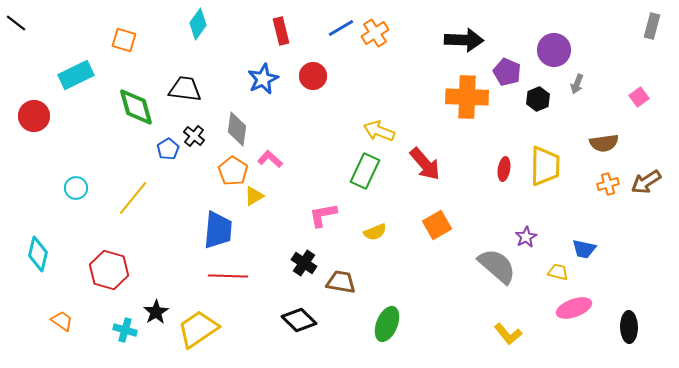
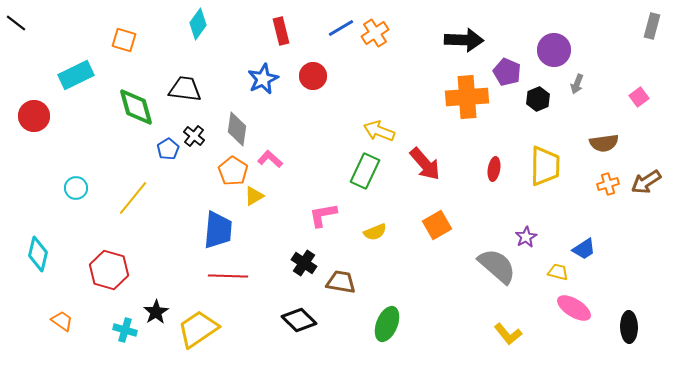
orange cross at (467, 97): rotated 6 degrees counterclockwise
red ellipse at (504, 169): moved 10 px left
blue trapezoid at (584, 249): rotated 45 degrees counterclockwise
pink ellipse at (574, 308): rotated 52 degrees clockwise
